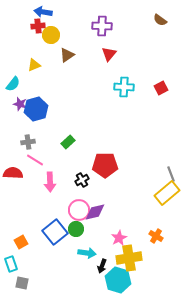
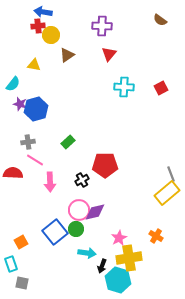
yellow triangle: rotated 32 degrees clockwise
